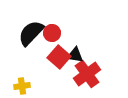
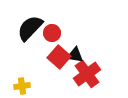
black semicircle: moved 1 px left, 5 px up
